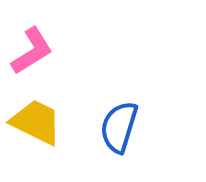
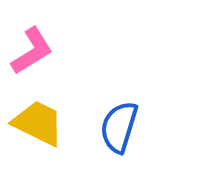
yellow trapezoid: moved 2 px right, 1 px down
